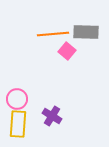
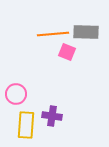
pink square: moved 1 px down; rotated 18 degrees counterclockwise
pink circle: moved 1 px left, 5 px up
purple cross: rotated 24 degrees counterclockwise
yellow rectangle: moved 8 px right, 1 px down
